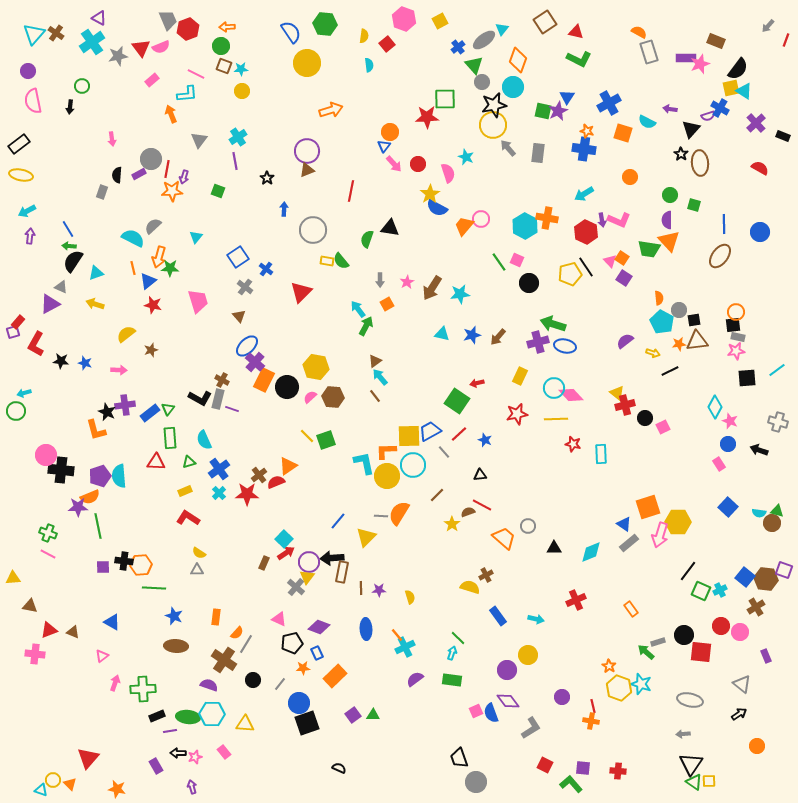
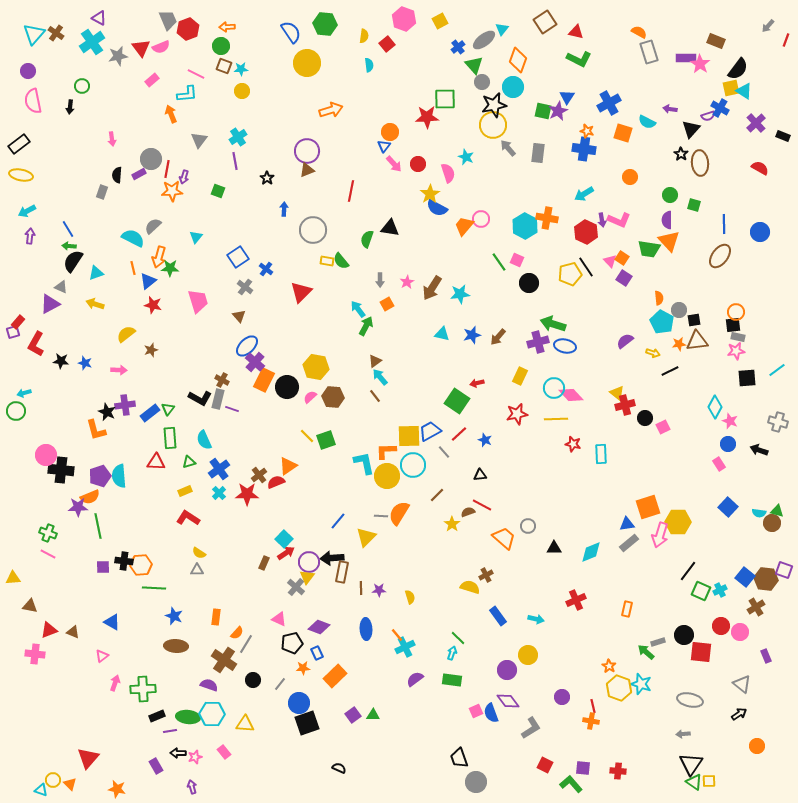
pink star at (700, 64): rotated 18 degrees counterclockwise
blue triangle at (624, 524): moved 3 px right; rotated 42 degrees counterclockwise
orange rectangle at (631, 609): moved 4 px left; rotated 49 degrees clockwise
